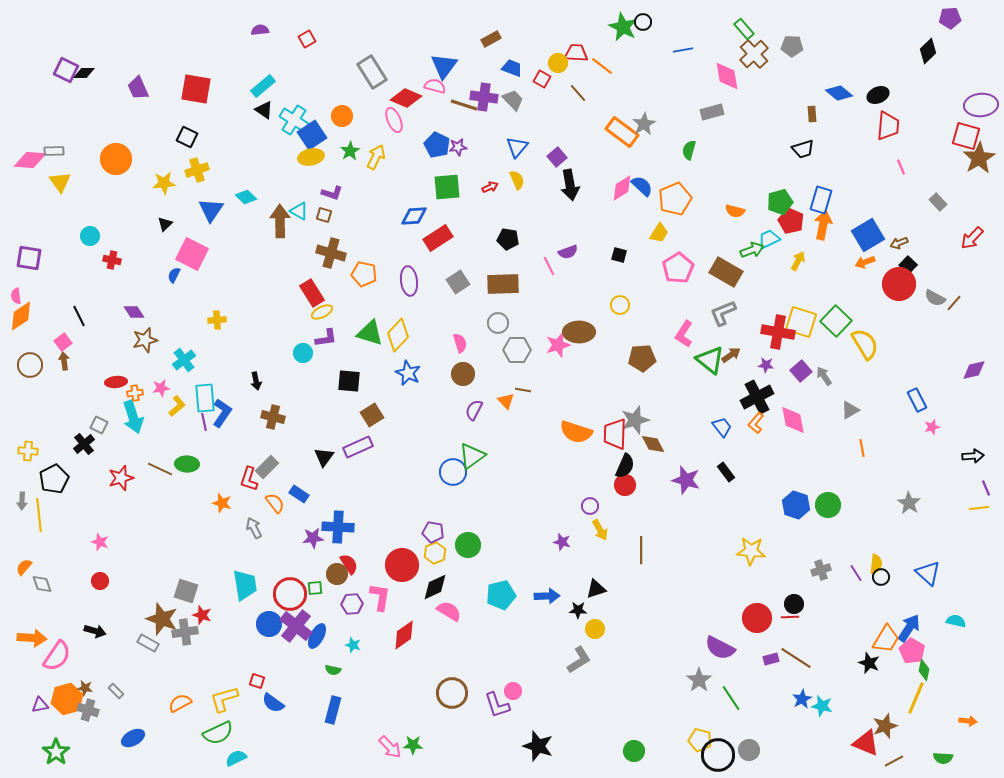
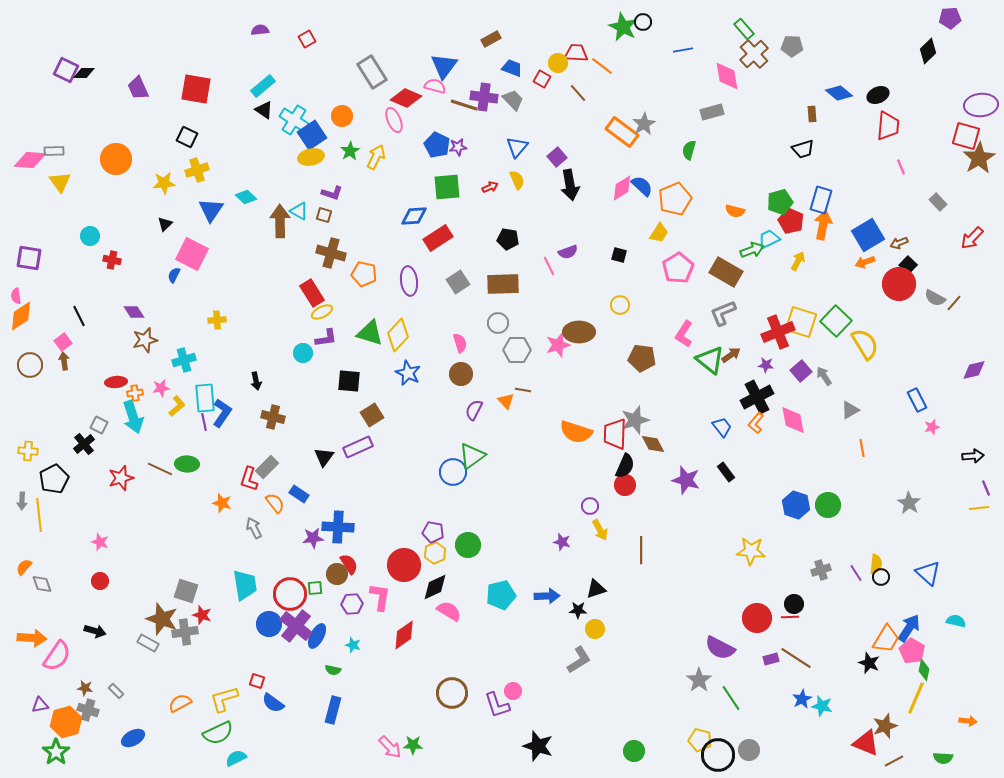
red cross at (778, 332): rotated 32 degrees counterclockwise
brown pentagon at (642, 358): rotated 12 degrees clockwise
cyan cross at (184, 360): rotated 20 degrees clockwise
brown circle at (463, 374): moved 2 px left
red circle at (402, 565): moved 2 px right
orange hexagon at (67, 699): moved 1 px left, 23 px down
